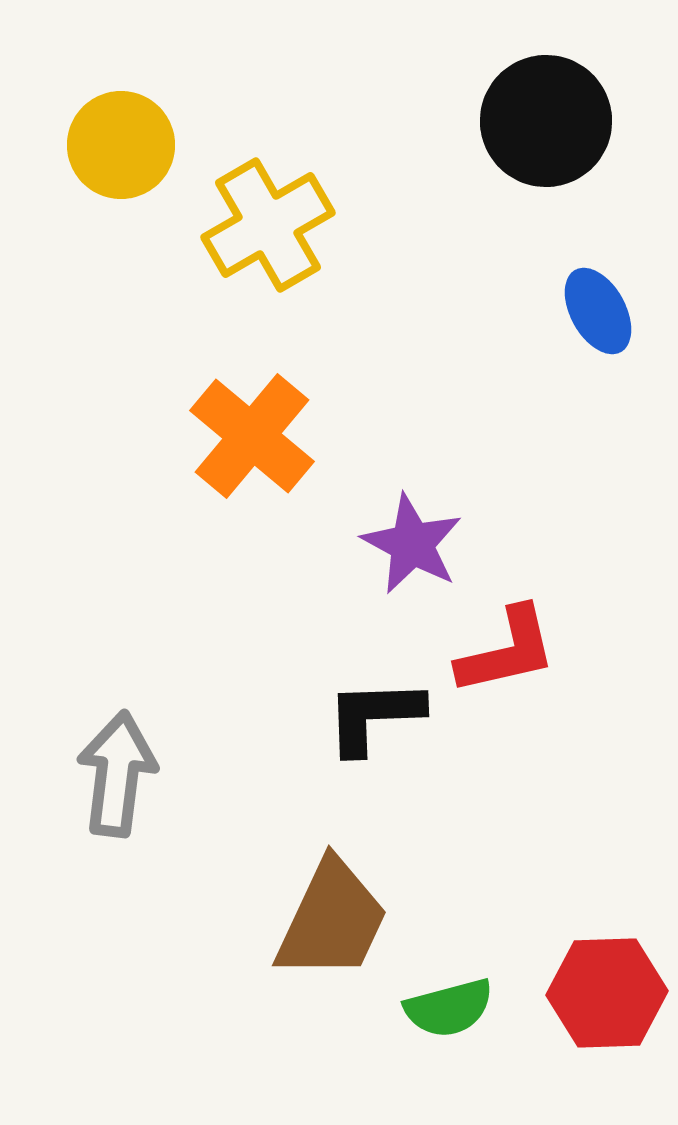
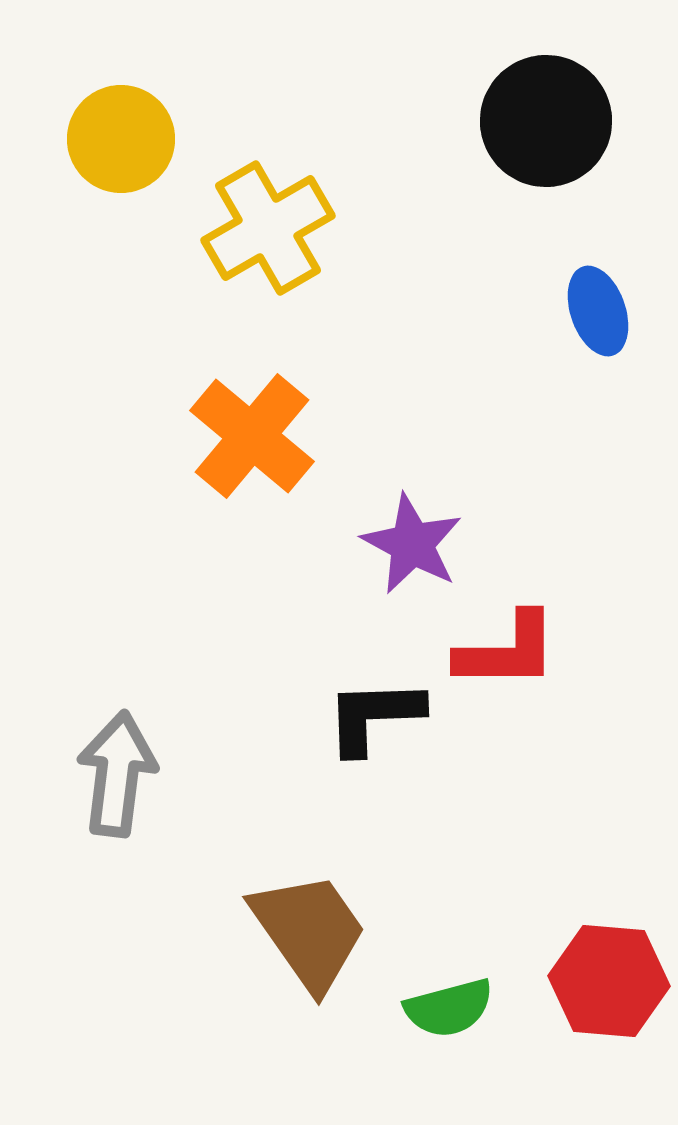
yellow circle: moved 6 px up
yellow cross: moved 3 px down
blue ellipse: rotated 10 degrees clockwise
red L-shape: rotated 13 degrees clockwise
brown trapezoid: moved 23 px left, 11 px down; rotated 60 degrees counterclockwise
red hexagon: moved 2 px right, 12 px up; rotated 7 degrees clockwise
